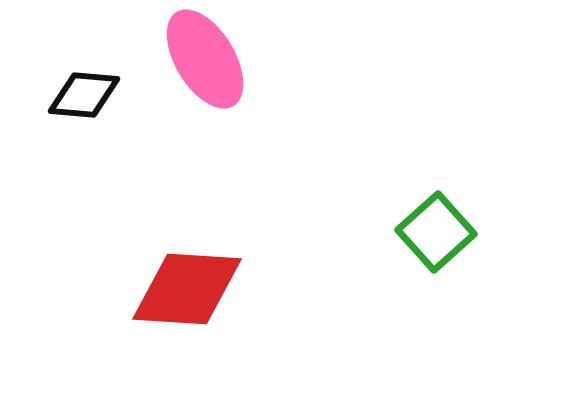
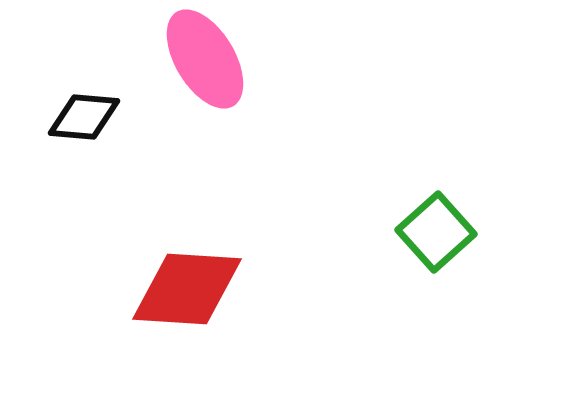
black diamond: moved 22 px down
